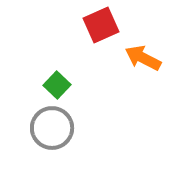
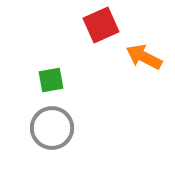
orange arrow: moved 1 px right, 1 px up
green square: moved 6 px left, 5 px up; rotated 36 degrees clockwise
